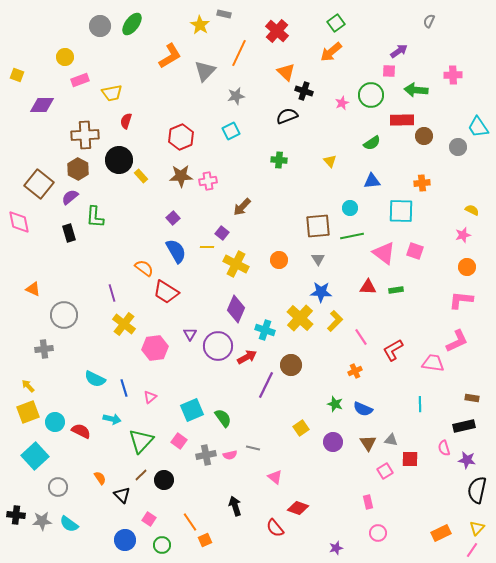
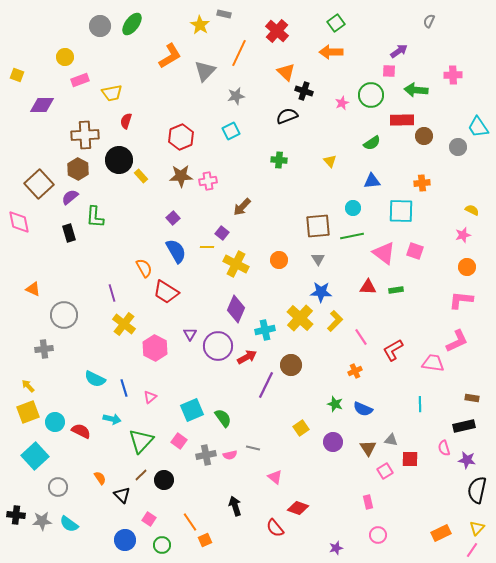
orange arrow at (331, 52): rotated 40 degrees clockwise
brown square at (39, 184): rotated 8 degrees clockwise
cyan circle at (350, 208): moved 3 px right
orange semicircle at (144, 268): rotated 24 degrees clockwise
cyan cross at (265, 330): rotated 30 degrees counterclockwise
pink hexagon at (155, 348): rotated 25 degrees counterclockwise
brown triangle at (368, 443): moved 5 px down
pink circle at (378, 533): moved 2 px down
